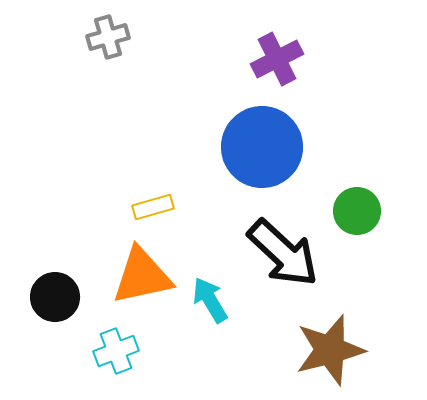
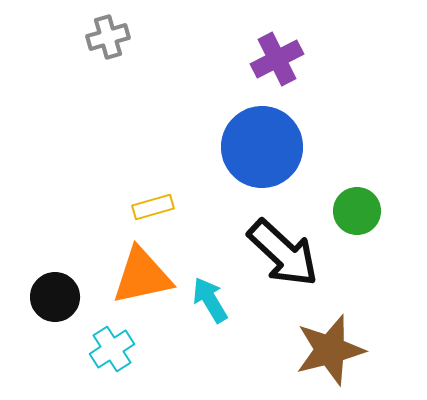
cyan cross: moved 4 px left, 2 px up; rotated 12 degrees counterclockwise
